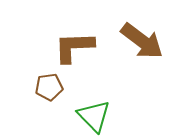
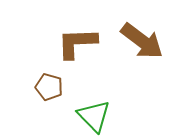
brown L-shape: moved 3 px right, 4 px up
brown pentagon: rotated 24 degrees clockwise
